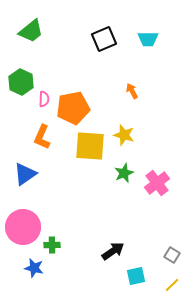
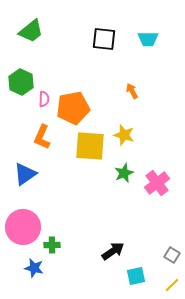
black square: rotated 30 degrees clockwise
